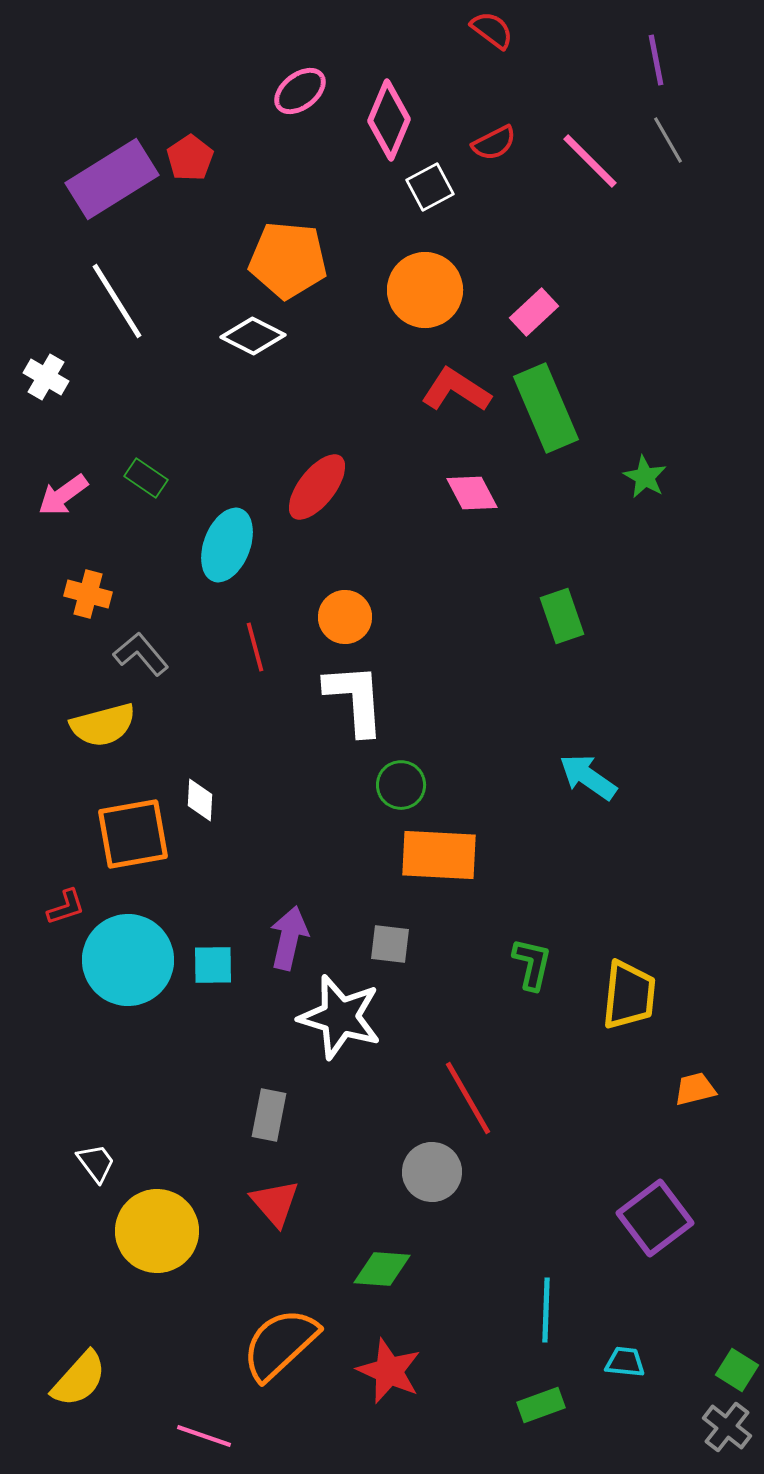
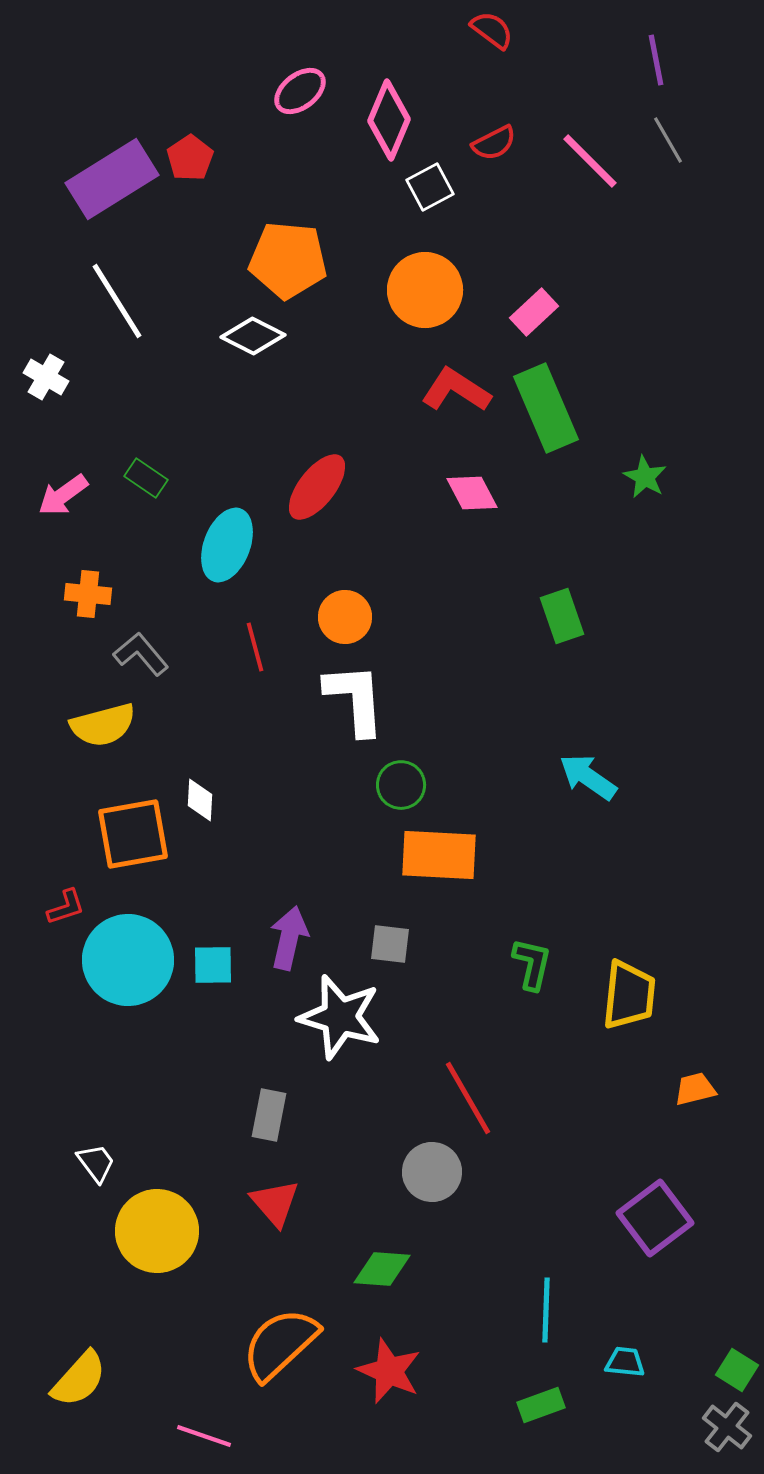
orange cross at (88, 594): rotated 9 degrees counterclockwise
